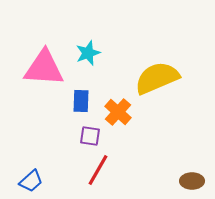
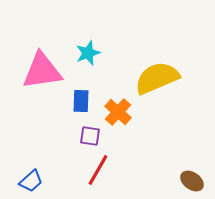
pink triangle: moved 2 px left, 3 px down; rotated 12 degrees counterclockwise
brown ellipse: rotated 35 degrees clockwise
